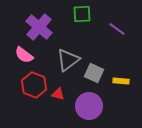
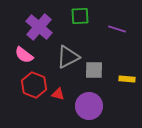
green square: moved 2 px left, 2 px down
purple line: rotated 18 degrees counterclockwise
gray triangle: moved 3 px up; rotated 10 degrees clockwise
gray square: moved 3 px up; rotated 24 degrees counterclockwise
yellow rectangle: moved 6 px right, 2 px up
